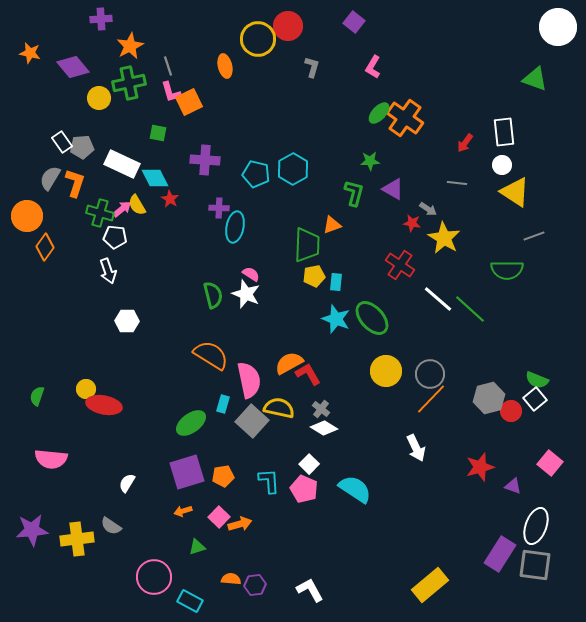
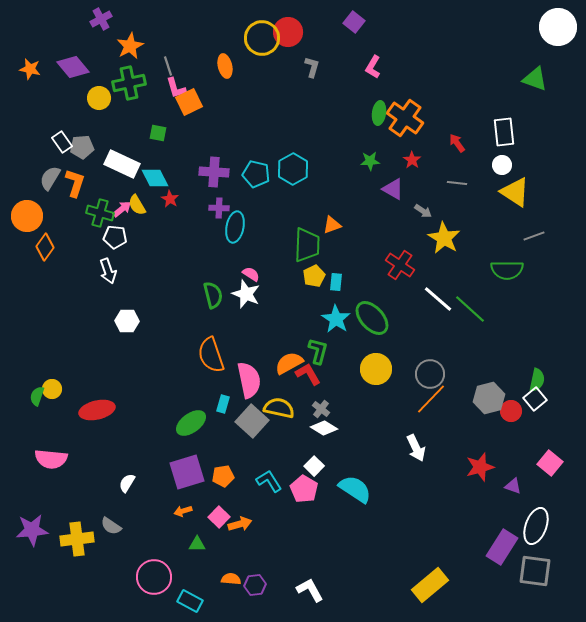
purple cross at (101, 19): rotated 25 degrees counterclockwise
red circle at (288, 26): moved 6 px down
yellow circle at (258, 39): moved 4 px right, 1 px up
orange star at (30, 53): moved 16 px down
pink L-shape at (171, 92): moved 5 px right, 4 px up
green ellipse at (379, 113): rotated 35 degrees counterclockwise
red arrow at (465, 143): moved 8 px left; rotated 108 degrees clockwise
purple cross at (205, 160): moved 9 px right, 12 px down
green L-shape at (354, 193): moved 36 px left, 158 px down
gray arrow at (428, 209): moved 5 px left, 2 px down
red star at (412, 223): moved 63 px up; rotated 24 degrees clockwise
yellow pentagon at (314, 276): rotated 15 degrees counterclockwise
cyan star at (336, 319): rotated 12 degrees clockwise
orange semicircle at (211, 355): rotated 141 degrees counterclockwise
yellow circle at (386, 371): moved 10 px left, 2 px up
green semicircle at (537, 380): rotated 100 degrees counterclockwise
yellow circle at (86, 389): moved 34 px left
red ellipse at (104, 405): moved 7 px left, 5 px down; rotated 24 degrees counterclockwise
white square at (309, 464): moved 5 px right, 2 px down
cyan L-shape at (269, 481): rotated 28 degrees counterclockwise
pink pentagon at (304, 489): rotated 8 degrees clockwise
green triangle at (197, 547): moved 3 px up; rotated 18 degrees clockwise
purple rectangle at (500, 554): moved 2 px right, 7 px up
gray square at (535, 565): moved 6 px down
